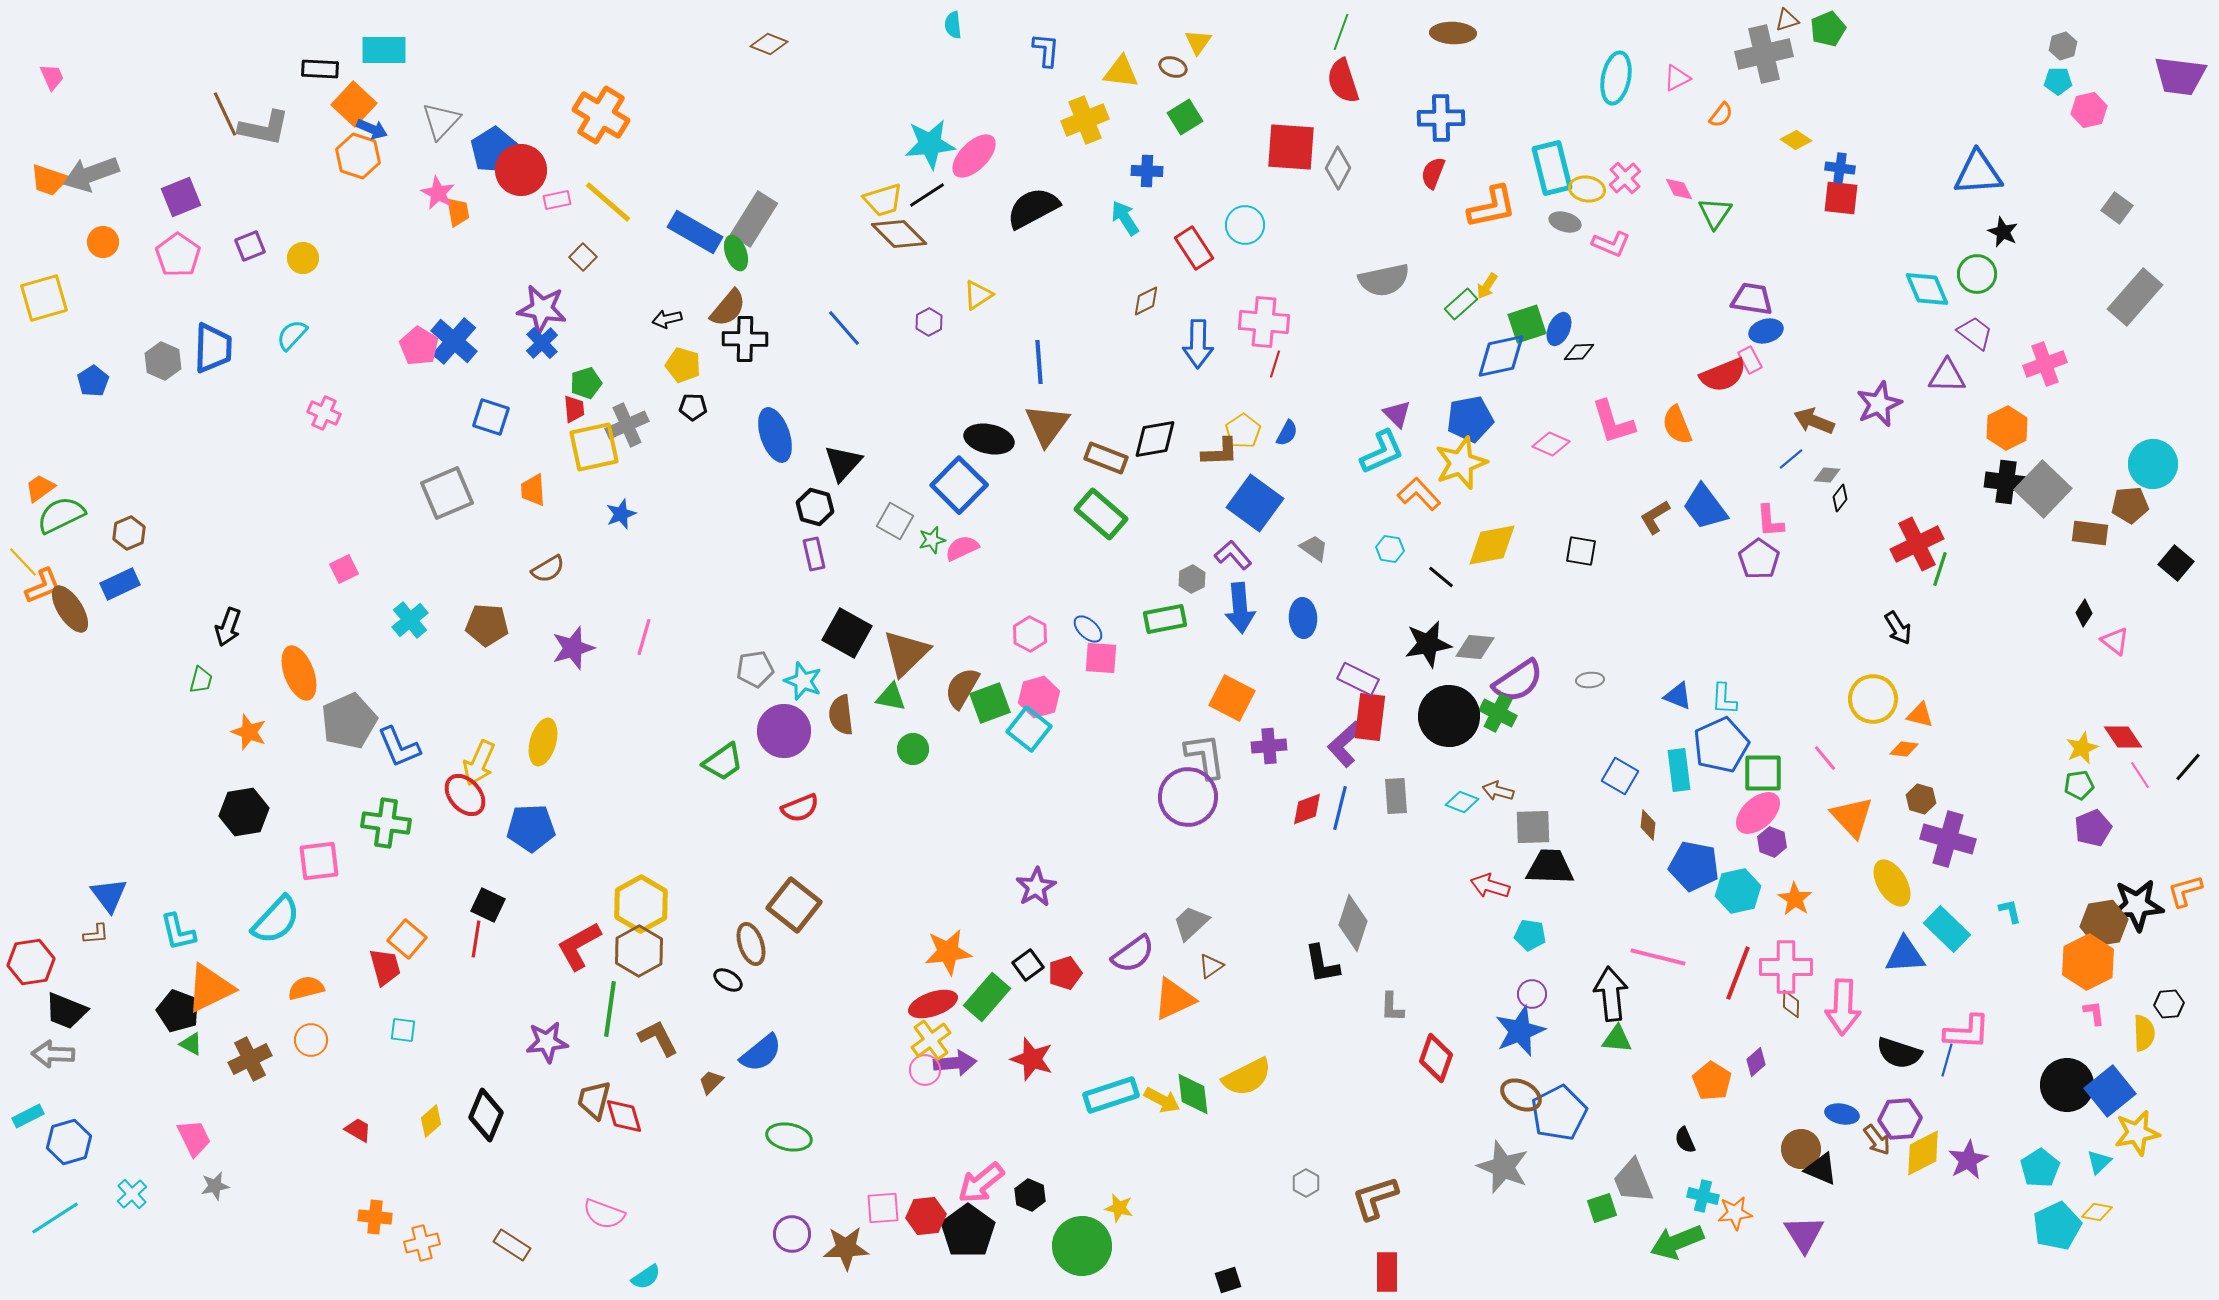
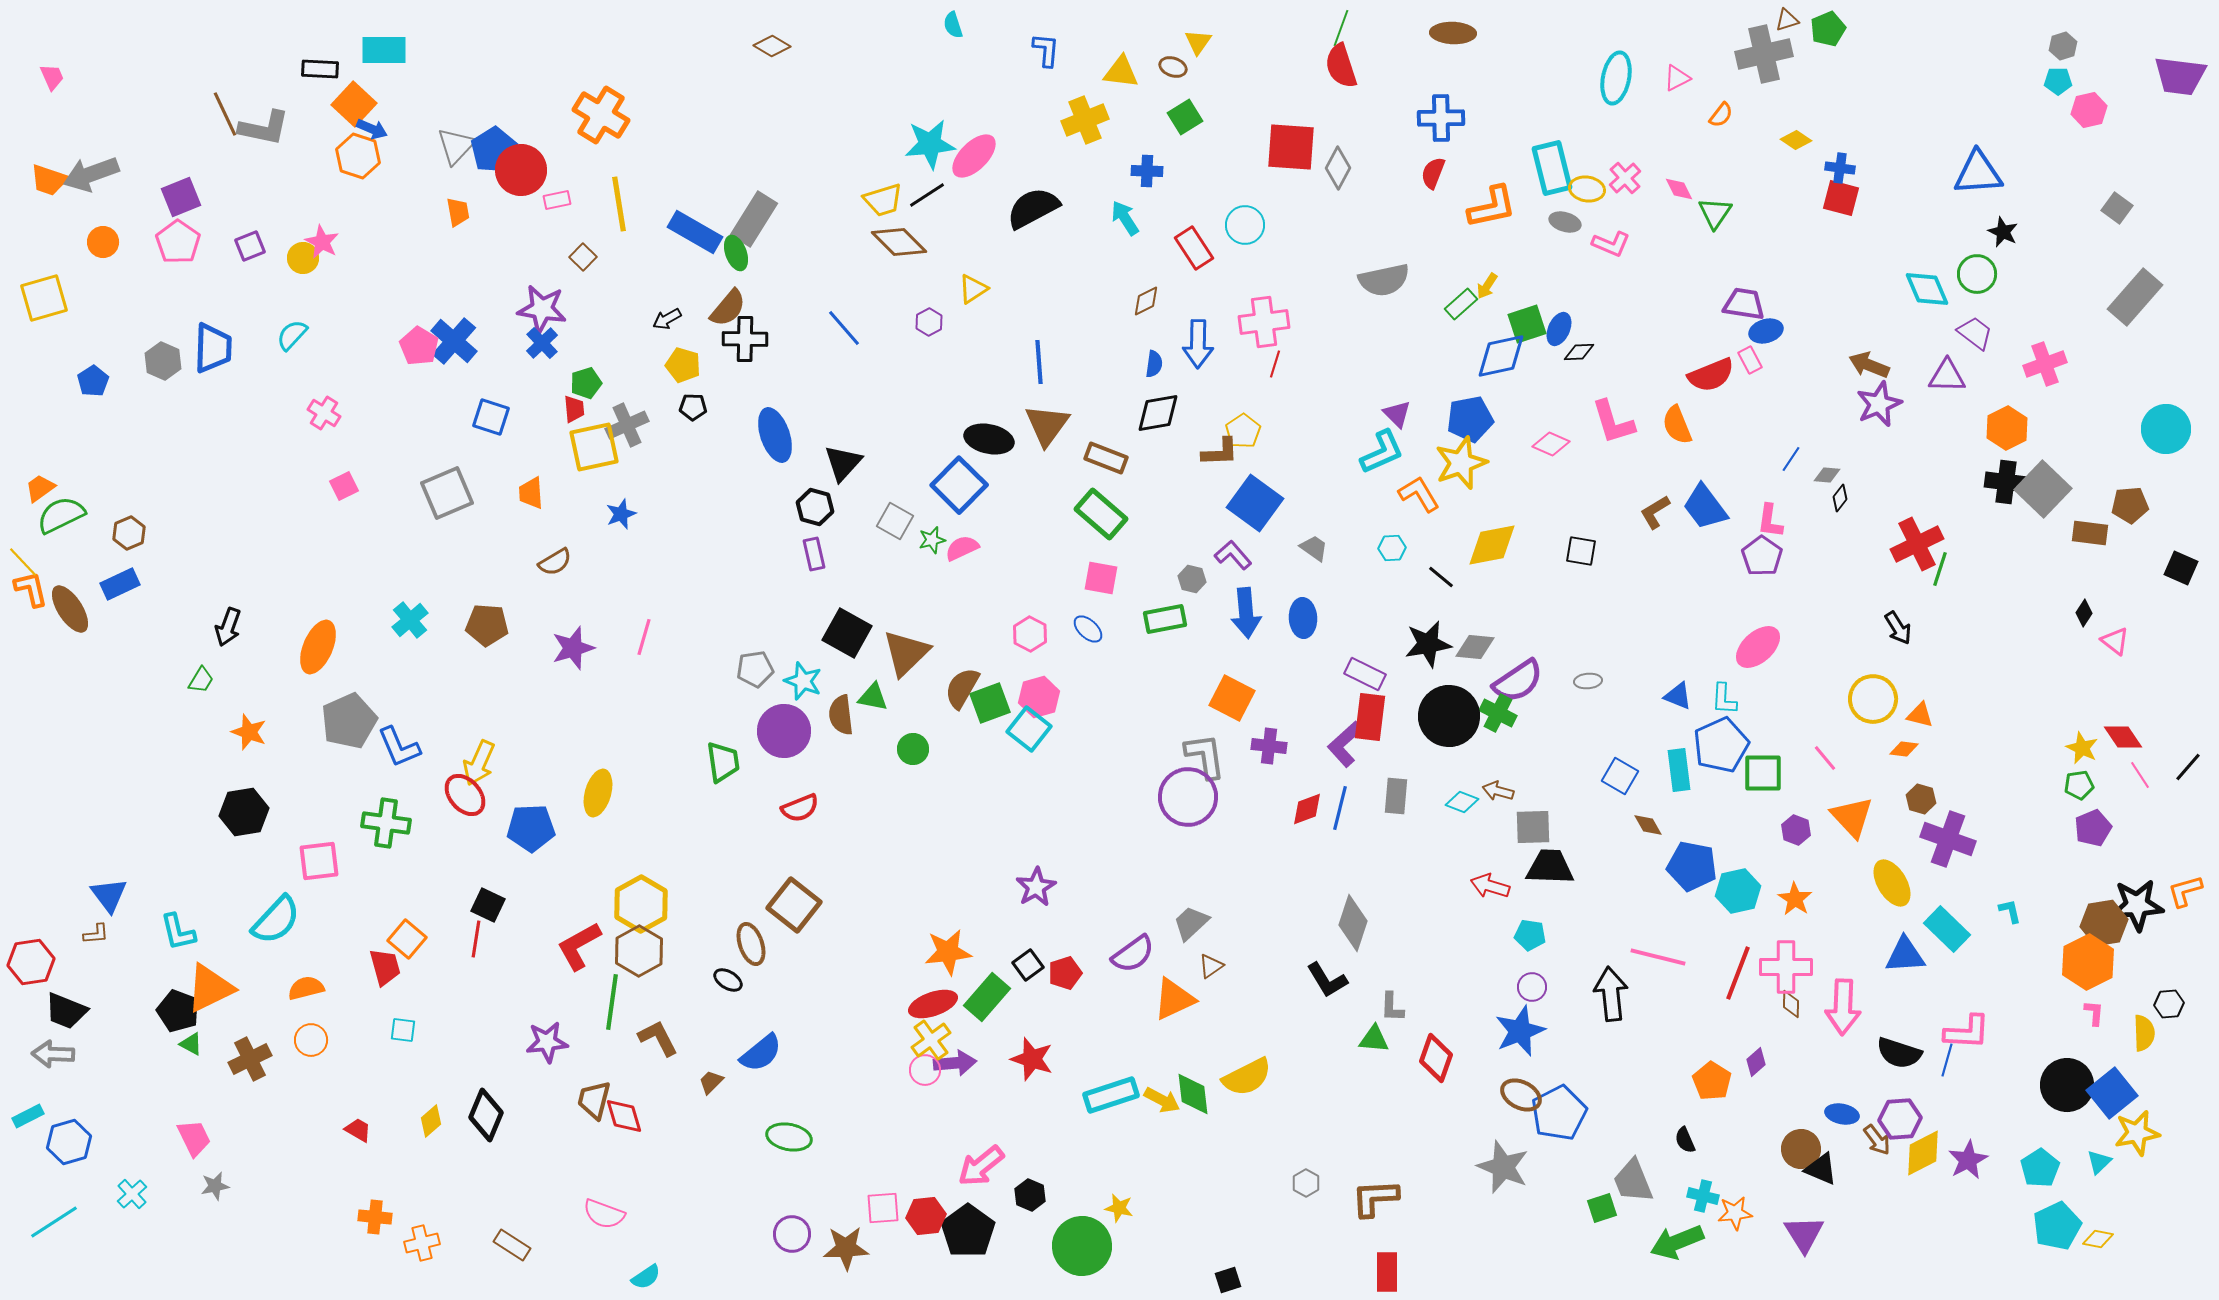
cyan semicircle at (953, 25): rotated 12 degrees counterclockwise
green line at (1341, 32): moved 4 px up
brown diamond at (769, 44): moved 3 px right, 2 px down; rotated 9 degrees clockwise
red semicircle at (1343, 81): moved 2 px left, 15 px up
gray triangle at (441, 121): moved 15 px right, 25 px down
pink star at (438, 193): moved 116 px left, 49 px down
red square at (1841, 198): rotated 9 degrees clockwise
yellow line at (608, 202): moved 11 px right, 2 px down; rotated 40 degrees clockwise
brown diamond at (899, 234): moved 8 px down
pink pentagon at (178, 255): moved 13 px up
yellow triangle at (978, 295): moved 5 px left, 6 px up
purple trapezoid at (1752, 299): moved 8 px left, 5 px down
black arrow at (667, 319): rotated 16 degrees counterclockwise
pink cross at (1264, 322): rotated 12 degrees counterclockwise
red semicircle at (1723, 375): moved 12 px left
pink cross at (324, 413): rotated 8 degrees clockwise
brown arrow at (1814, 421): moved 55 px right, 56 px up
blue semicircle at (1287, 433): moved 133 px left, 69 px up; rotated 20 degrees counterclockwise
black diamond at (1155, 439): moved 3 px right, 26 px up
blue line at (1791, 459): rotated 16 degrees counterclockwise
cyan circle at (2153, 464): moved 13 px right, 35 px up
orange trapezoid at (533, 490): moved 2 px left, 3 px down
orange L-shape at (1419, 494): rotated 12 degrees clockwise
brown L-shape at (1655, 517): moved 5 px up
pink L-shape at (1770, 521): rotated 12 degrees clockwise
cyan hexagon at (1390, 549): moved 2 px right, 1 px up; rotated 12 degrees counterclockwise
purple pentagon at (1759, 559): moved 3 px right, 3 px up
black square at (2176, 563): moved 5 px right, 5 px down; rotated 16 degrees counterclockwise
pink square at (344, 569): moved 83 px up
brown semicircle at (548, 569): moved 7 px right, 7 px up
gray hexagon at (1192, 579): rotated 20 degrees counterclockwise
orange L-shape at (43, 586): moved 12 px left, 3 px down; rotated 81 degrees counterclockwise
blue arrow at (1240, 608): moved 6 px right, 5 px down
pink square at (1101, 658): moved 80 px up; rotated 6 degrees clockwise
orange ellipse at (299, 673): moved 19 px right, 26 px up; rotated 44 degrees clockwise
purple rectangle at (1358, 679): moved 7 px right, 5 px up
green trapezoid at (201, 680): rotated 16 degrees clockwise
gray ellipse at (1590, 680): moved 2 px left, 1 px down
green triangle at (891, 697): moved 18 px left
yellow ellipse at (543, 742): moved 55 px right, 51 px down
purple cross at (1269, 746): rotated 12 degrees clockwise
yellow star at (2082, 748): rotated 24 degrees counterclockwise
green trapezoid at (723, 762): rotated 63 degrees counterclockwise
gray rectangle at (1396, 796): rotated 9 degrees clockwise
pink ellipse at (1758, 813): moved 166 px up
brown diamond at (1648, 825): rotated 36 degrees counterclockwise
purple cross at (1948, 839): rotated 4 degrees clockwise
purple hexagon at (1772, 842): moved 24 px right, 12 px up
blue pentagon at (1694, 866): moved 2 px left
black L-shape at (1322, 964): moved 5 px right, 16 px down; rotated 21 degrees counterclockwise
purple circle at (1532, 994): moved 7 px up
green line at (610, 1009): moved 2 px right, 7 px up
pink L-shape at (2094, 1013): rotated 12 degrees clockwise
green triangle at (1617, 1039): moved 243 px left
blue square at (2110, 1091): moved 2 px right, 2 px down
pink arrow at (981, 1183): moved 17 px up
brown L-shape at (1375, 1198): rotated 15 degrees clockwise
yellow diamond at (2097, 1212): moved 1 px right, 27 px down
cyan line at (55, 1218): moved 1 px left, 4 px down
